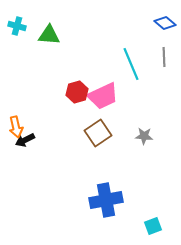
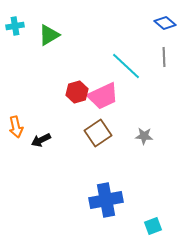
cyan cross: moved 2 px left; rotated 24 degrees counterclockwise
green triangle: rotated 35 degrees counterclockwise
cyan line: moved 5 px left, 2 px down; rotated 24 degrees counterclockwise
black arrow: moved 16 px right
